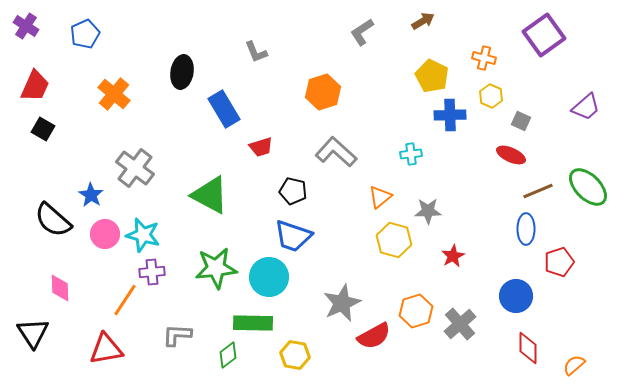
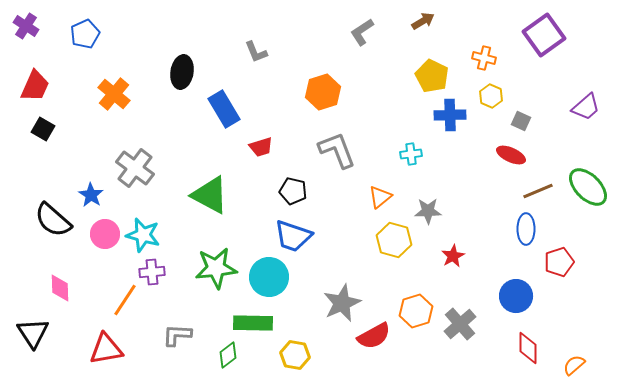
gray L-shape at (336, 152): moved 1 px right, 2 px up; rotated 27 degrees clockwise
